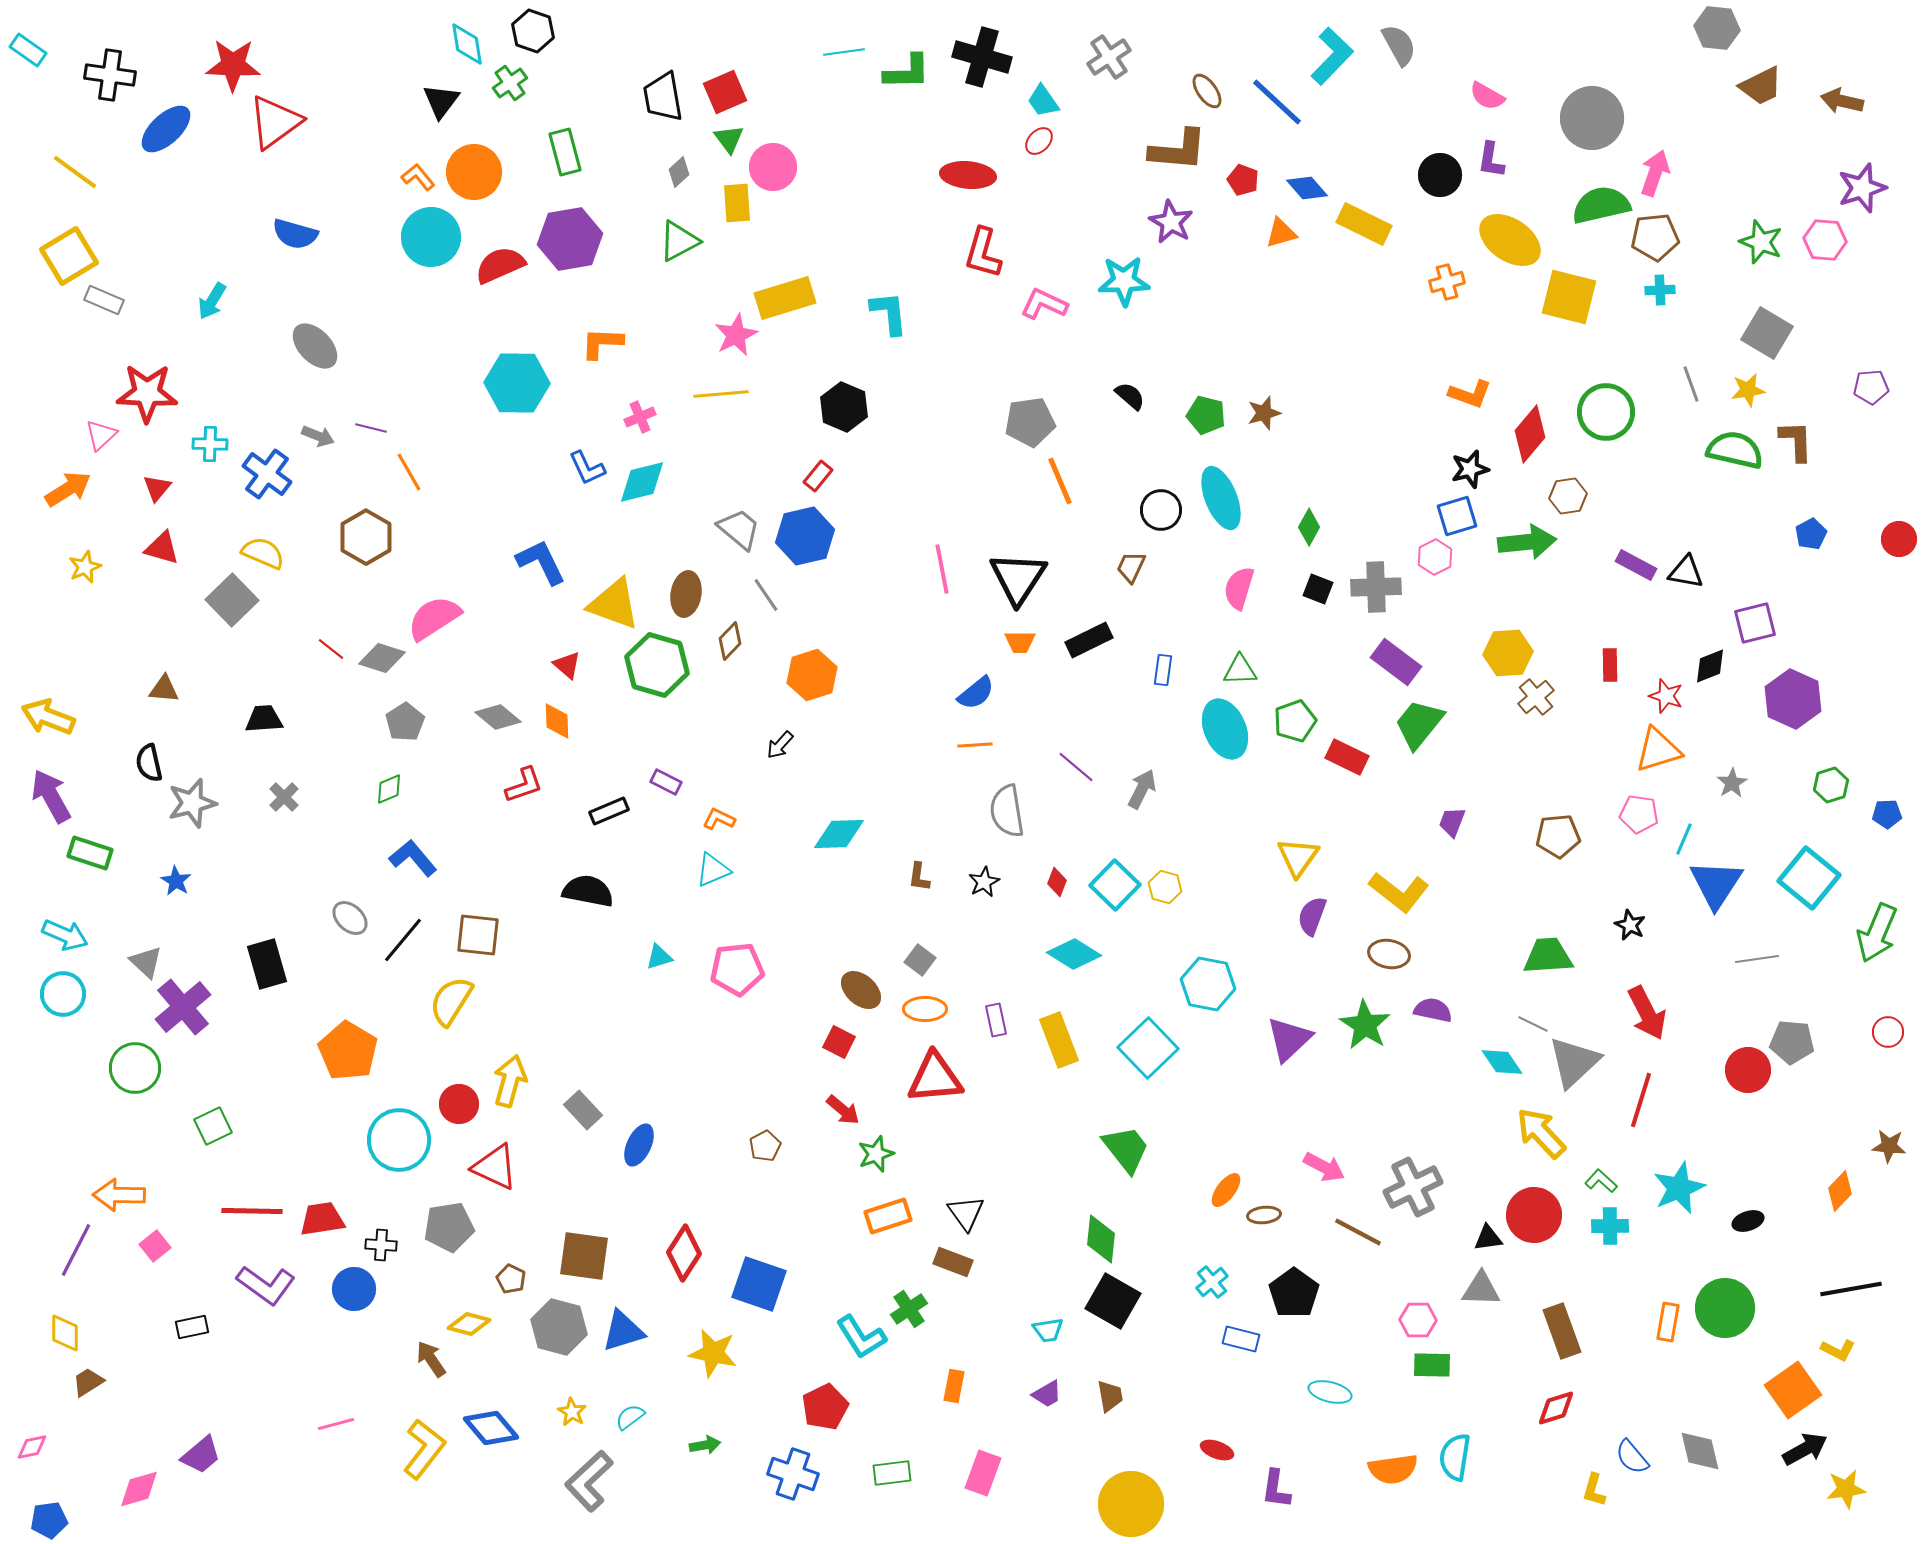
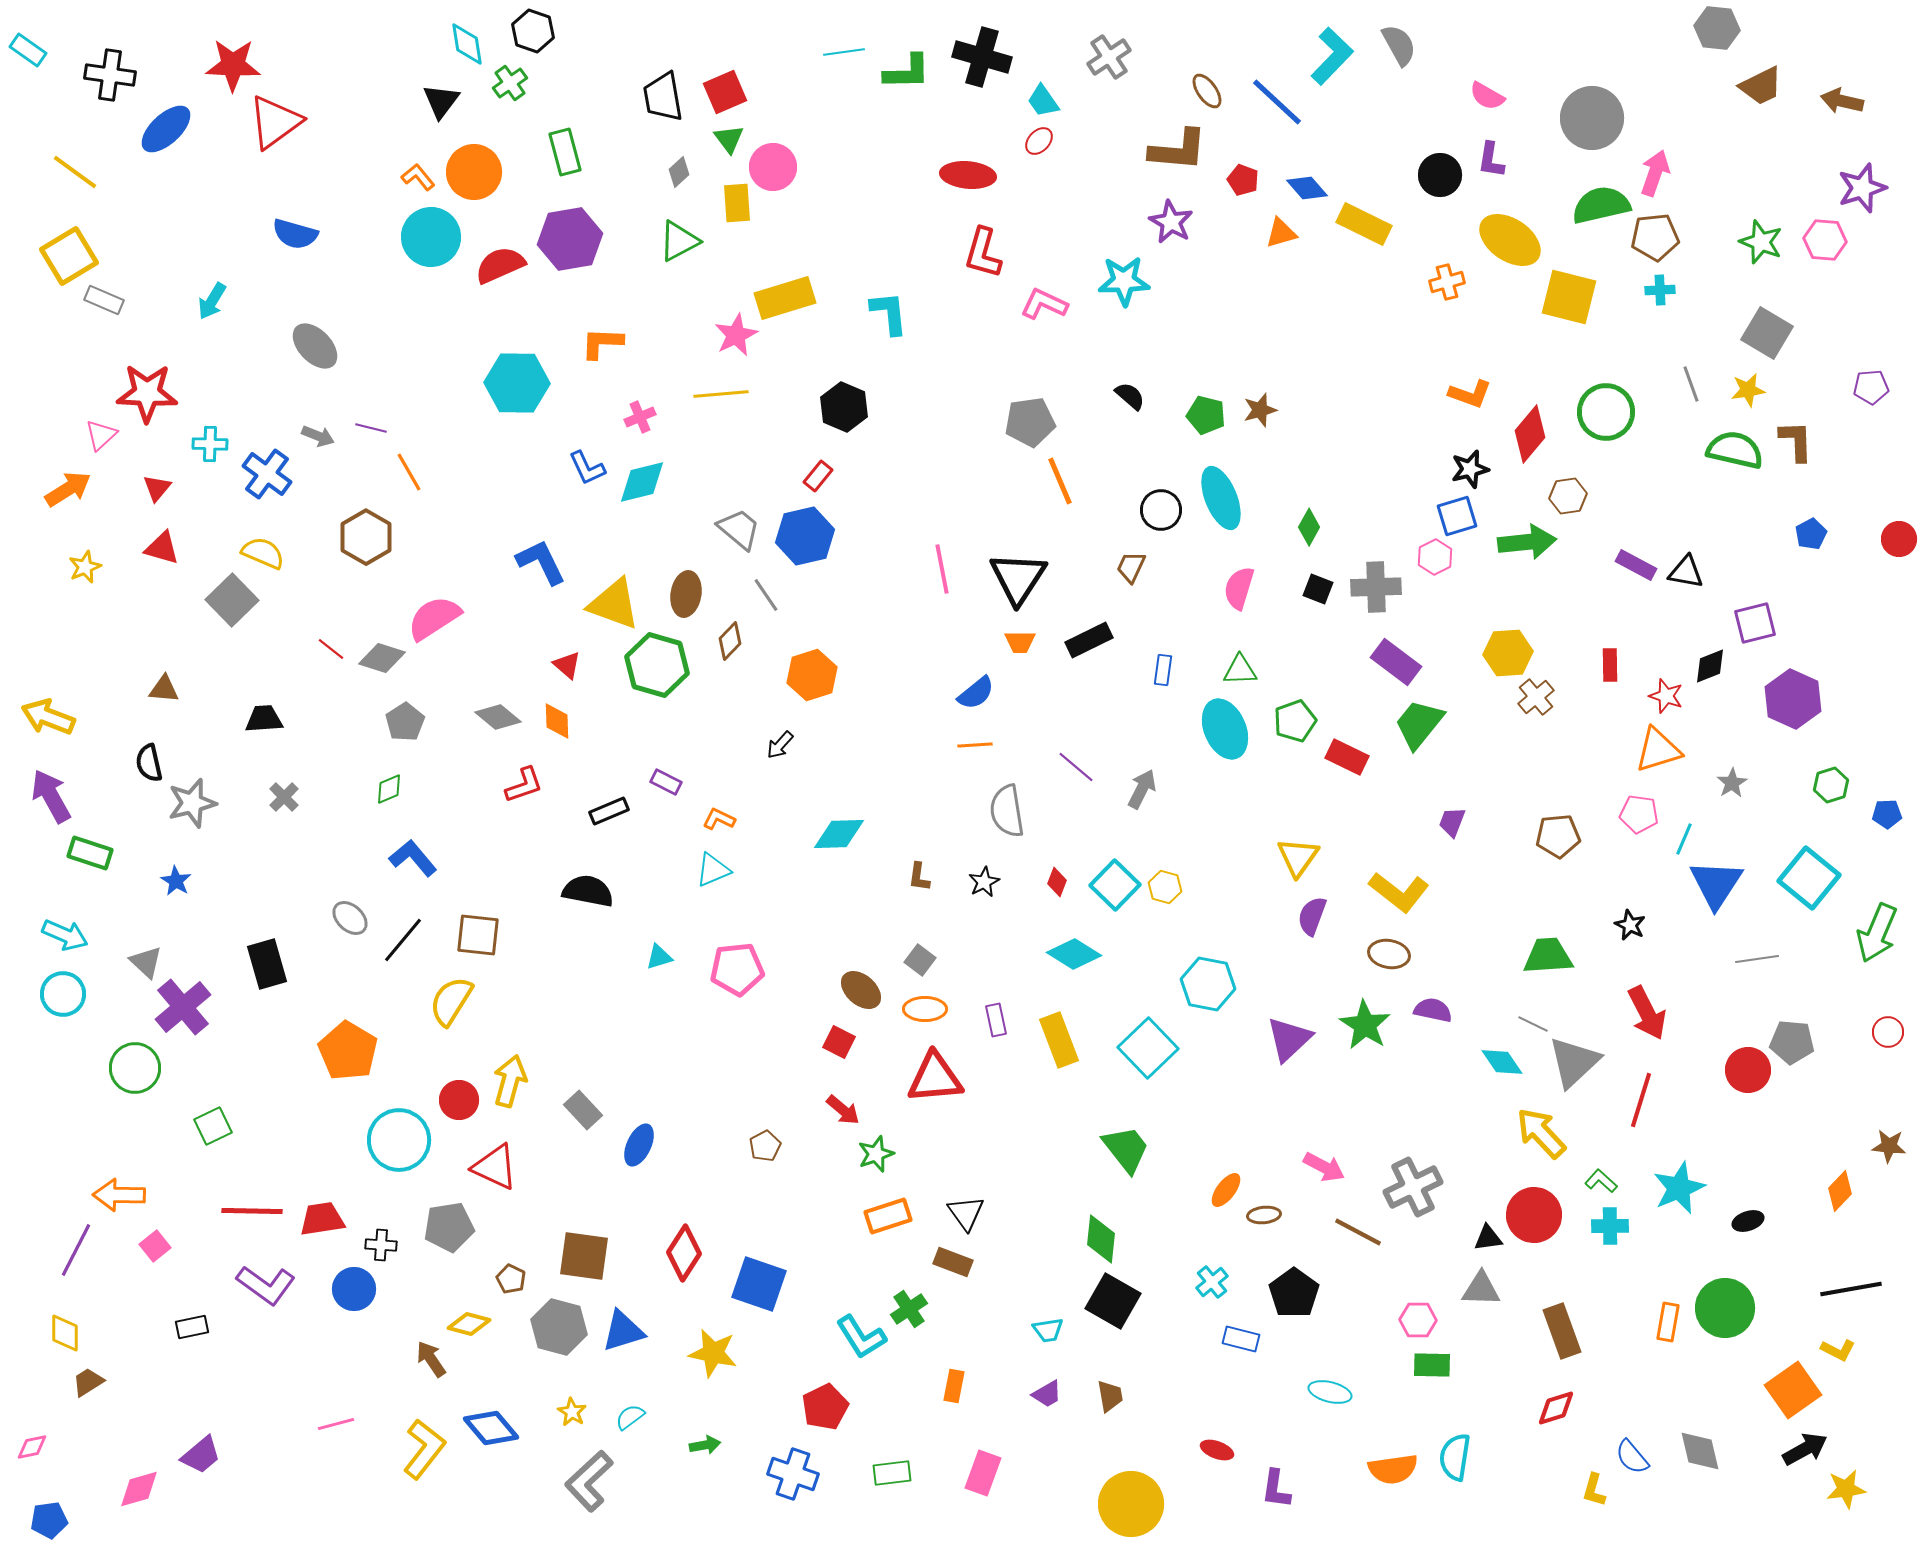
brown star at (1264, 413): moved 4 px left, 3 px up
red circle at (459, 1104): moved 4 px up
